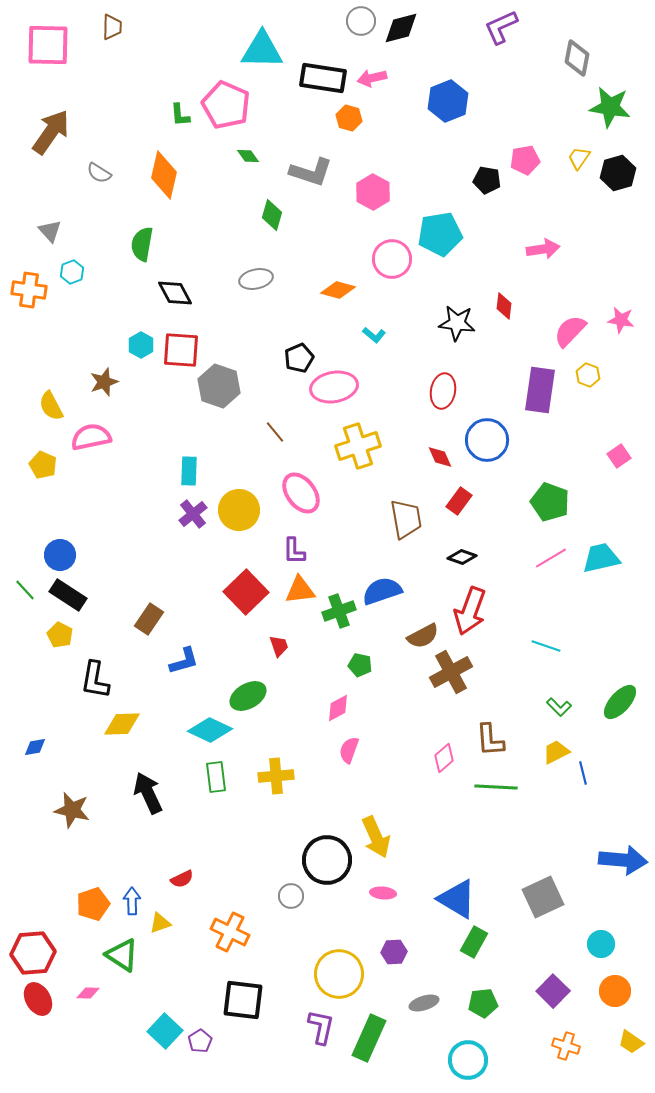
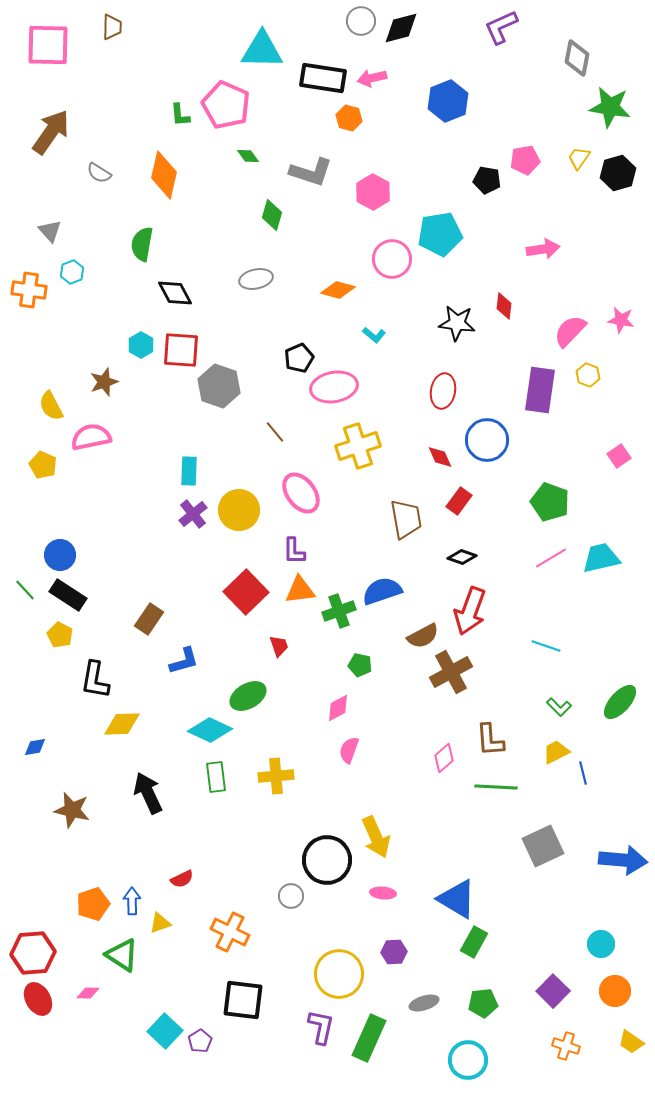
gray square at (543, 897): moved 51 px up
